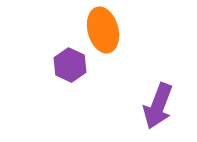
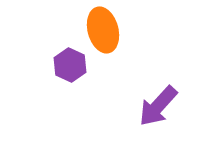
purple arrow: rotated 21 degrees clockwise
